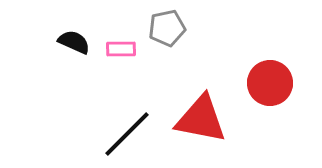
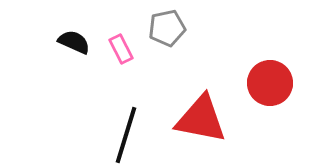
pink rectangle: rotated 64 degrees clockwise
black line: moved 1 px left, 1 px down; rotated 28 degrees counterclockwise
